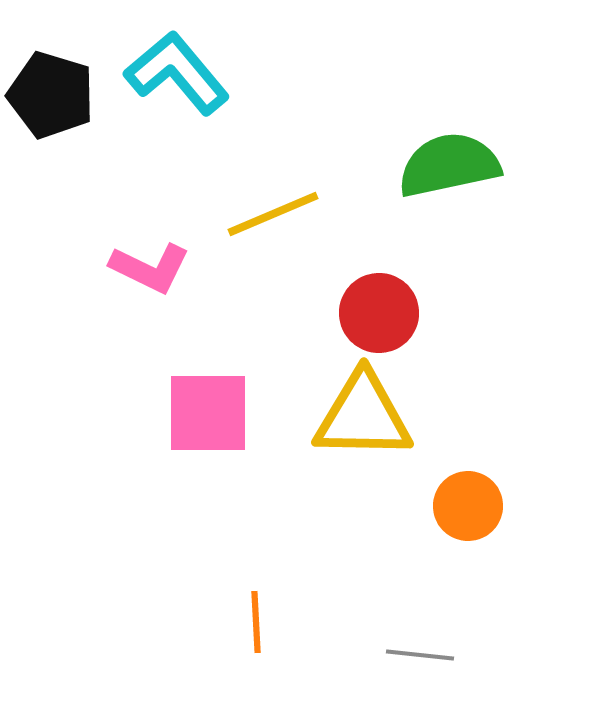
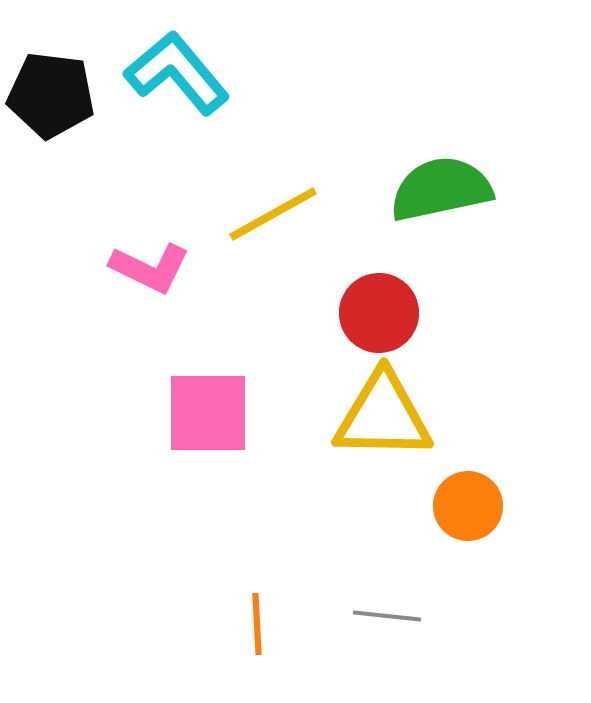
black pentagon: rotated 10 degrees counterclockwise
green semicircle: moved 8 px left, 24 px down
yellow line: rotated 6 degrees counterclockwise
yellow triangle: moved 20 px right
orange line: moved 1 px right, 2 px down
gray line: moved 33 px left, 39 px up
